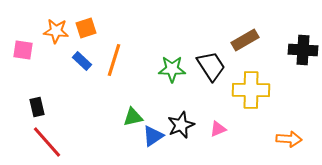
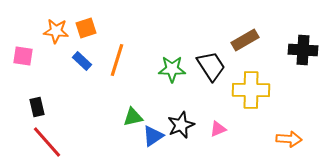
pink square: moved 6 px down
orange line: moved 3 px right
